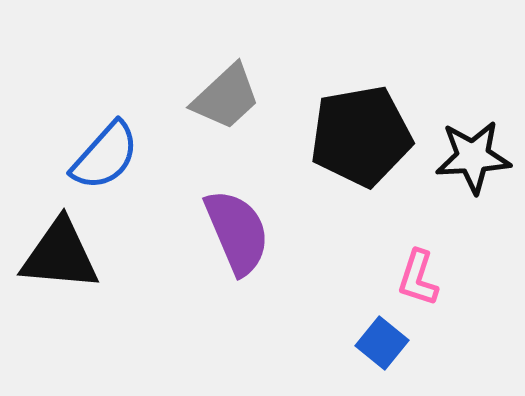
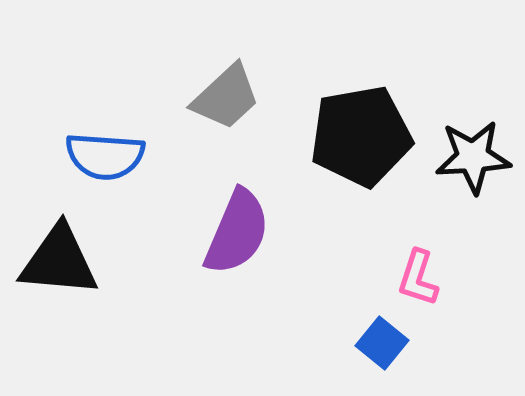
blue semicircle: rotated 52 degrees clockwise
purple semicircle: rotated 46 degrees clockwise
black triangle: moved 1 px left, 6 px down
